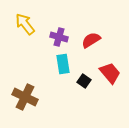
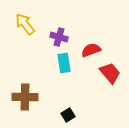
red semicircle: moved 10 px down; rotated 12 degrees clockwise
cyan rectangle: moved 1 px right, 1 px up
black square: moved 16 px left, 34 px down; rotated 24 degrees clockwise
brown cross: rotated 25 degrees counterclockwise
